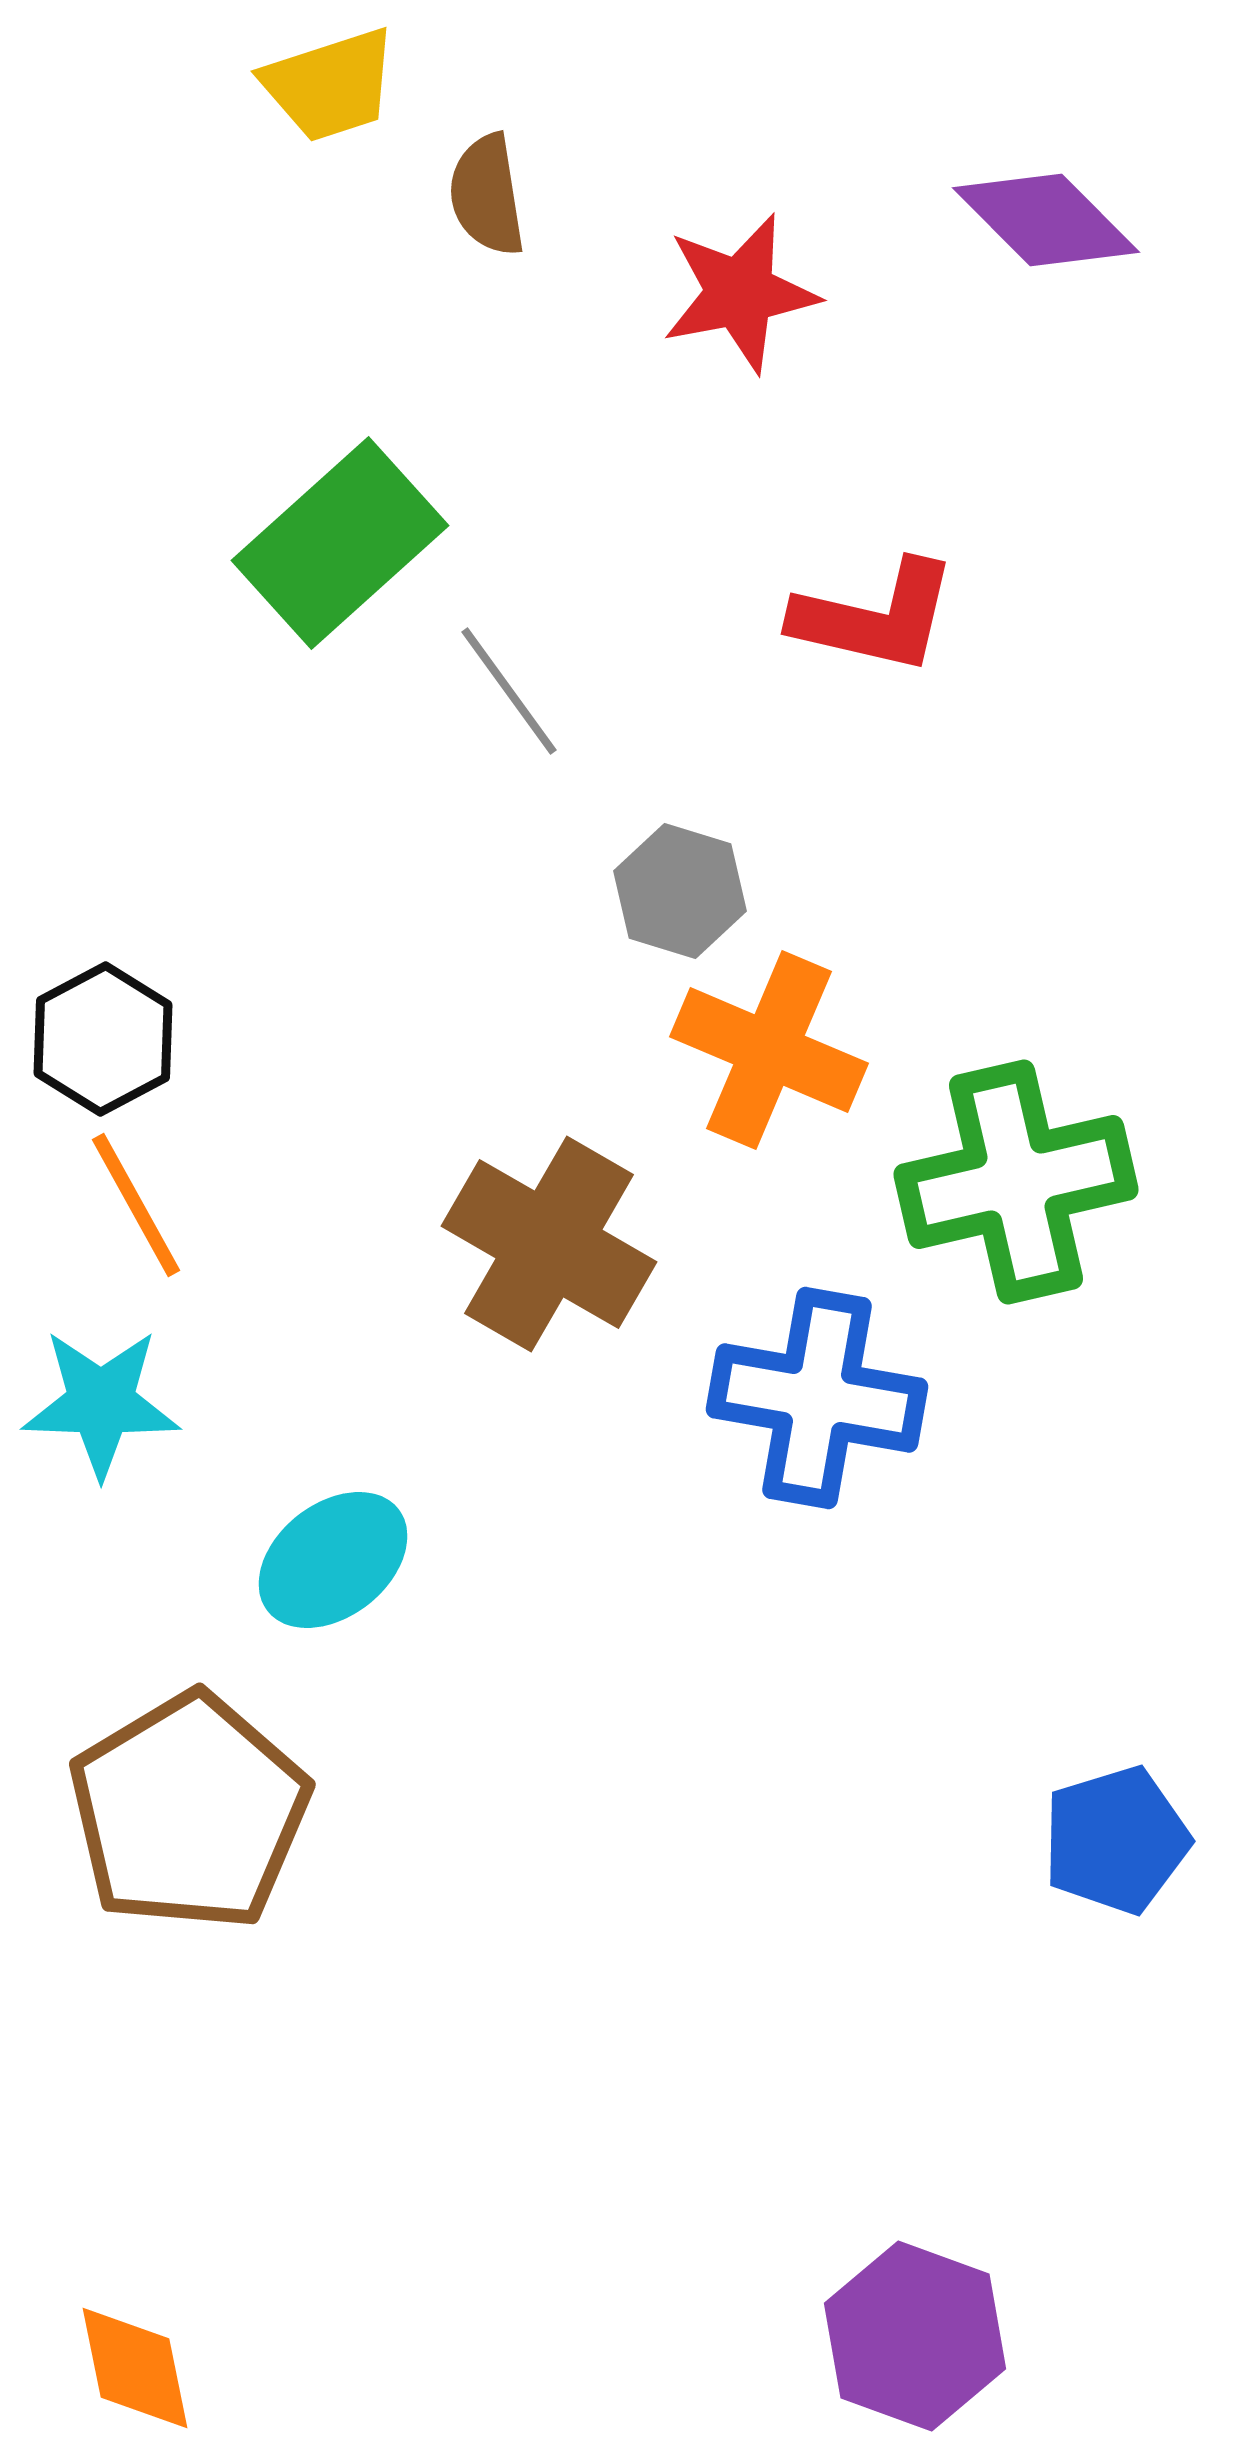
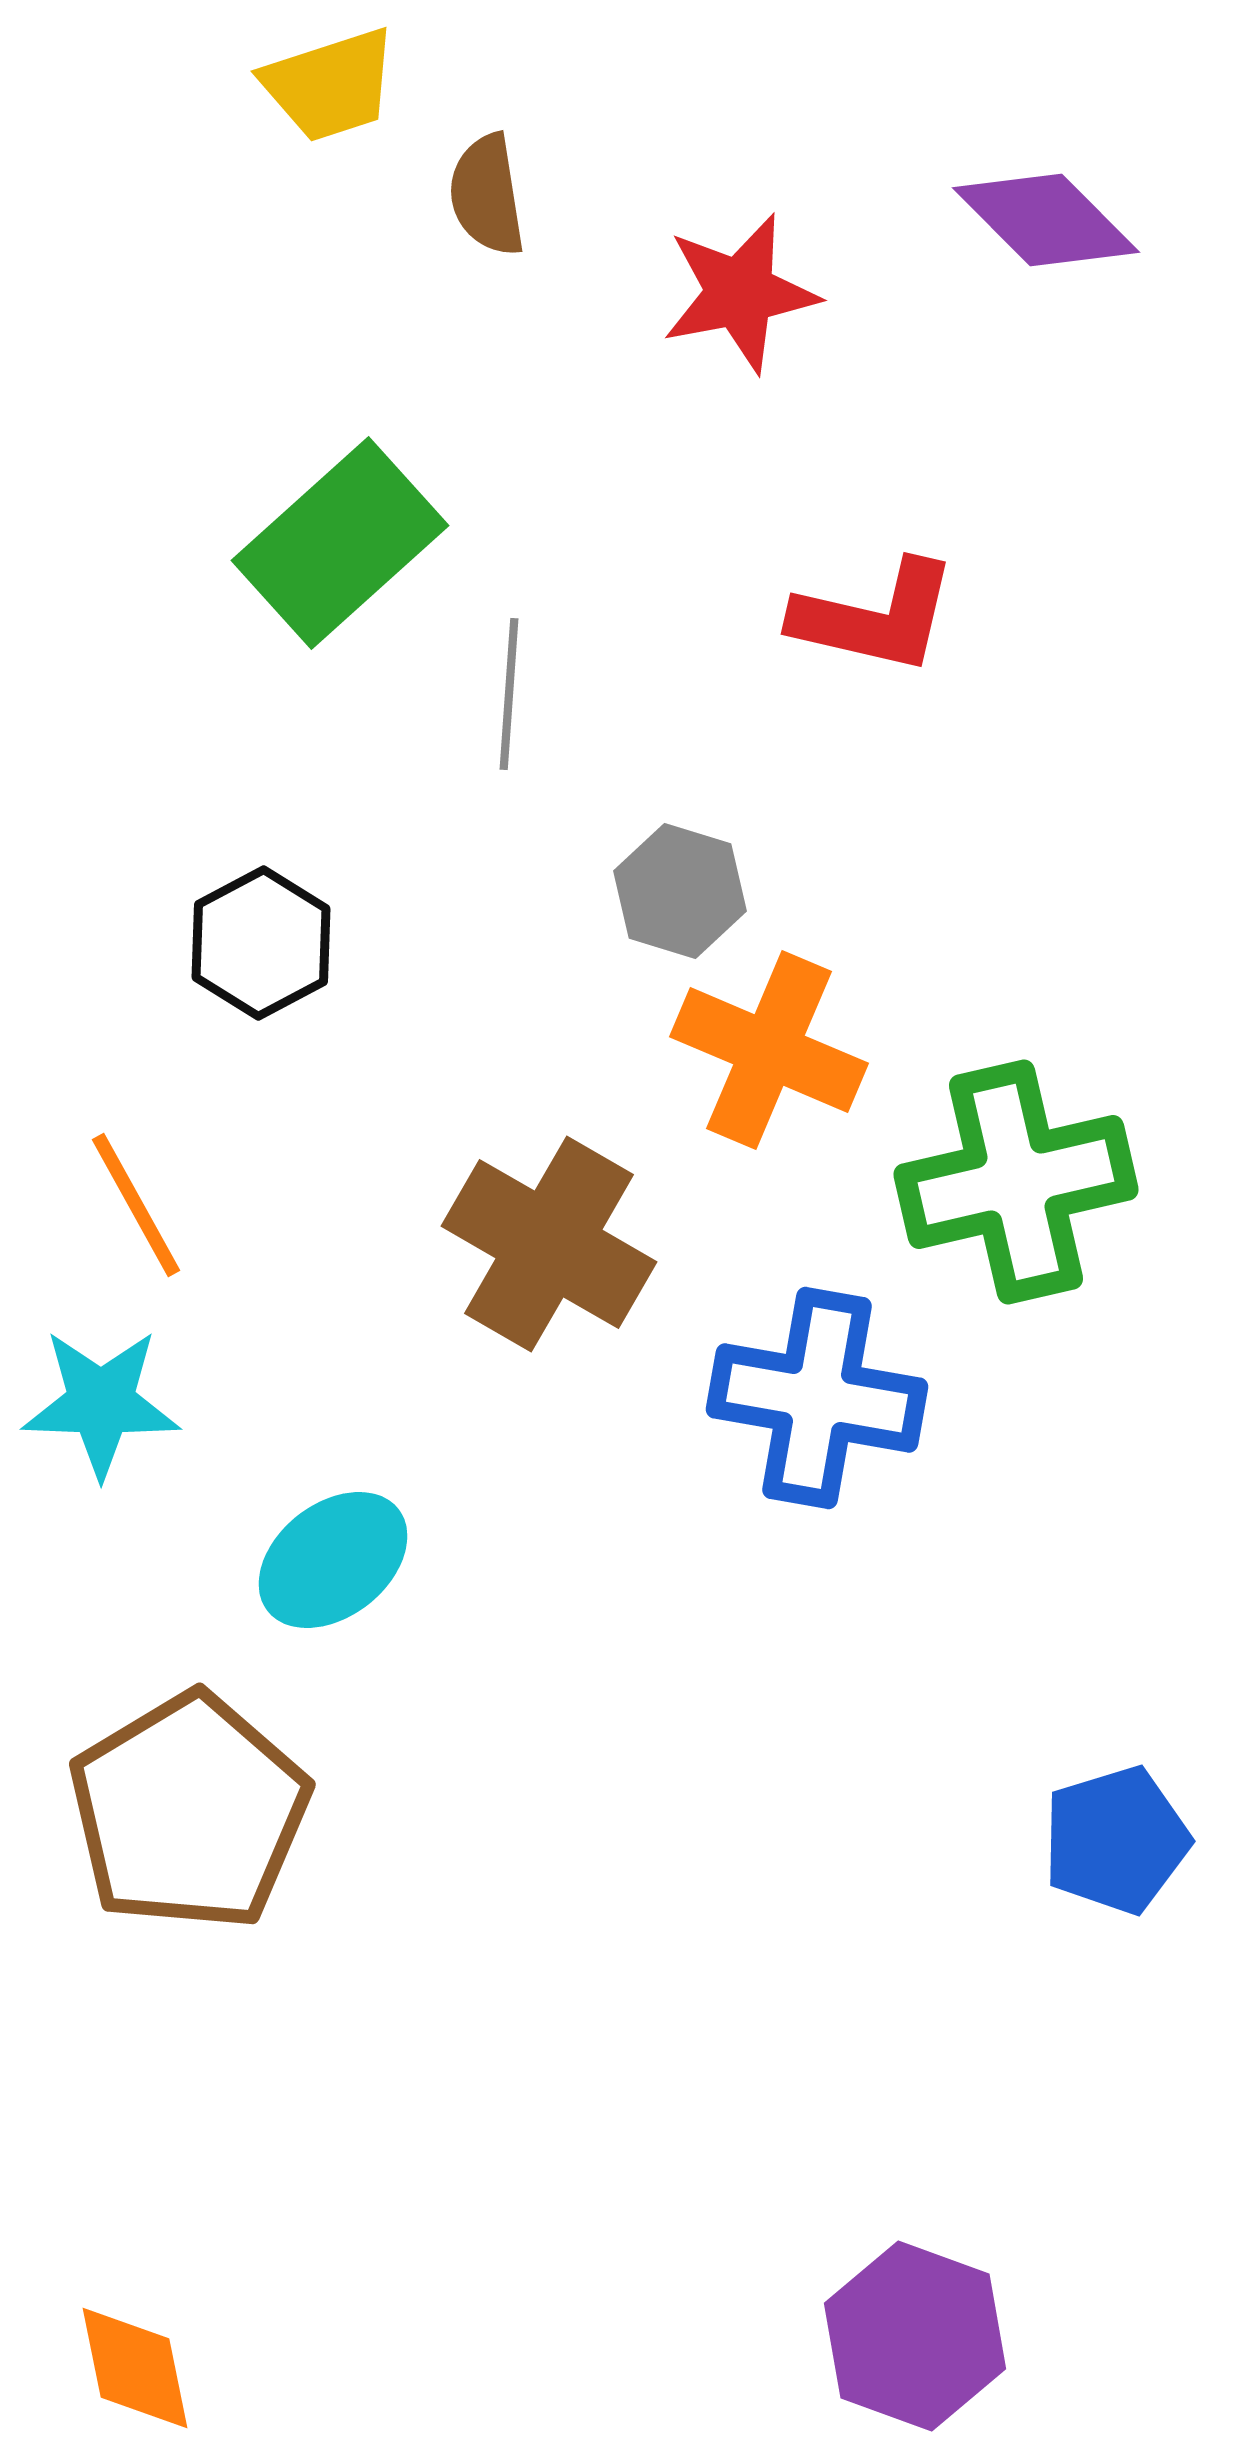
gray line: moved 3 px down; rotated 40 degrees clockwise
black hexagon: moved 158 px right, 96 px up
